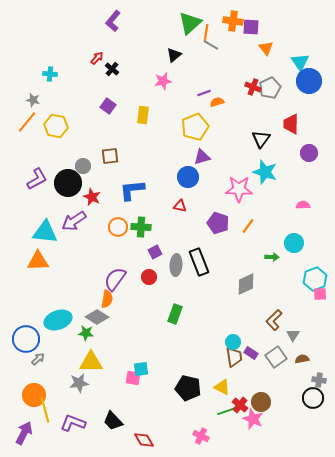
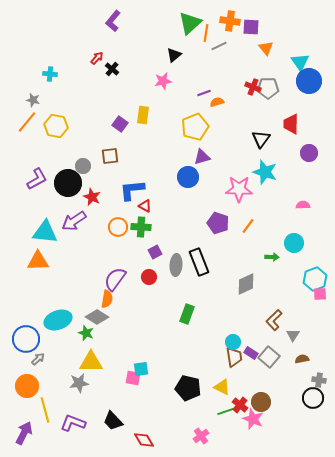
orange cross at (233, 21): moved 3 px left
gray line at (211, 45): moved 8 px right, 1 px down; rotated 56 degrees counterclockwise
gray pentagon at (270, 88): moved 2 px left; rotated 25 degrees clockwise
purple square at (108, 106): moved 12 px right, 18 px down
red triangle at (180, 206): moved 35 px left; rotated 16 degrees clockwise
green rectangle at (175, 314): moved 12 px right
green star at (86, 333): rotated 14 degrees clockwise
gray square at (276, 357): moved 7 px left; rotated 15 degrees counterclockwise
orange circle at (34, 395): moved 7 px left, 9 px up
pink cross at (201, 436): rotated 28 degrees clockwise
